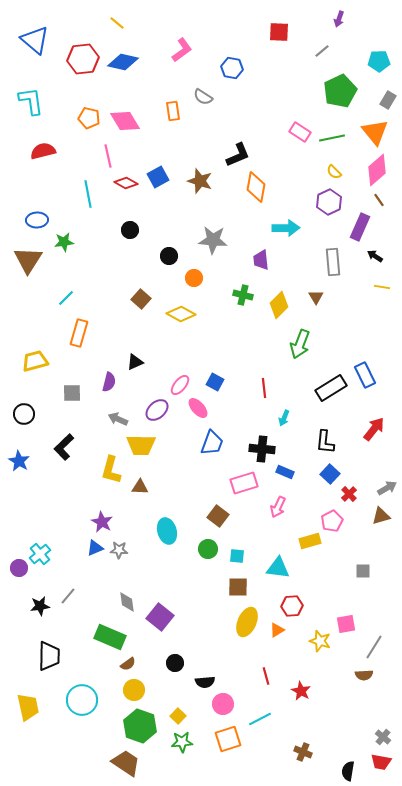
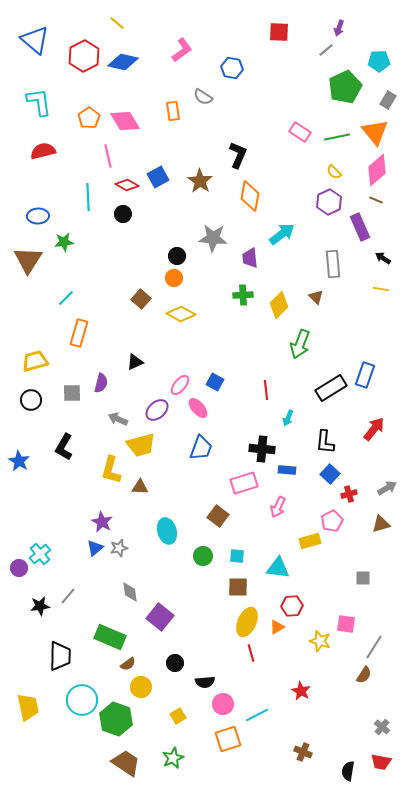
purple arrow at (339, 19): moved 9 px down
gray line at (322, 51): moved 4 px right, 1 px up
red hexagon at (83, 59): moved 1 px right, 3 px up; rotated 20 degrees counterclockwise
green pentagon at (340, 91): moved 5 px right, 4 px up
cyan L-shape at (31, 101): moved 8 px right, 1 px down
orange pentagon at (89, 118): rotated 25 degrees clockwise
green line at (332, 138): moved 5 px right, 1 px up
black L-shape at (238, 155): rotated 44 degrees counterclockwise
brown star at (200, 181): rotated 15 degrees clockwise
red diamond at (126, 183): moved 1 px right, 2 px down
orange diamond at (256, 187): moved 6 px left, 9 px down
cyan line at (88, 194): moved 3 px down; rotated 8 degrees clockwise
brown line at (379, 200): moved 3 px left; rotated 32 degrees counterclockwise
blue ellipse at (37, 220): moved 1 px right, 4 px up
purple rectangle at (360, 227): rotated 48 degrees counterclockwise
cyan arrow at (286, 228): moved 4 px left, 6 px down; rotated 36 degrees counterclockwise
black circle at (130, 230): moved 7 px left, 16 px up
gray star at (213, 240): moved 2 px up
black circle at (169, 256): moved 8 px right
black arrow at (375, 256): moved 8 px right, 2 px down
purple trapezoid at (261, 260): moved 11 px left, 2 px up
gray rectangle at (333, 262): moved 2 px down
orange circle at (194, 278): moved 20 px left
yellow line at (382, 287): moved 1 px left, 2 px down
green cross at (243, 295): rotated 18 degrees counterclockwise
brown triangle at (316, 297): rotated 14 degrees counterclockwise
blue rectangle at (365, 375): rotated 45 degrees clockwise
purple semicircle at (109, 382): moved 8 px left, 1 px down
red line at (264, 388): moved 2 px right, 2 px down
black circle at (24, 414): moved 7 px right, 14 px up
cyan arrow at (284, 418): moved 4 px right
blue trapezoid at (212, 443): moved 11 px left, 5 px down
yellow trapezoid at (141, 445): rotated 16 degrees counterclockwise
black L-shape at (64, 447): rotated 16 degrees counterclockwise
blue rectangle at (285, 472): moved 2 px right, 2 px up; rotated 18 degrees counterclockwise
red cross at (349, 494): rotated 28 degrees clockwise
brown triangle at (381, 516): moved 8 px down
blue triangle at (95, 548): rotated 18 degrees counterclockwise
green circle at (208, 549): moved 5 px left, 7 px down
gray star at (119, 550): moved 2 px up; rotated 18 degrees counterclockwise
gray square at (363, 571): moved 7 px down
gray diamond at (127, 602): moved 3 px right, 10 px up
pink square at (346, 624): rotated 18 degrees clockwise
orange triangle at (277, 630): moved 3 px up
black trapezoid at (49, 656): moved 11 px right
brown semicircle at (364, 675): rotated 54 degrees counterclockwise
red line at (266, 676): moved 15 px left, 23 px up
yellow circle at (134, 690): moved 7 px right, 3 px up
yellow square at (178, 716): rotated 14 degrees clockwise
cyan line at (260, 719): moved 3 px left, 4 px up
green hexagon at (140, 726): moved 24 px left, 7 px up
gray cross at (383, 737): moved 1 px left, 10 px up
green star at (182, 742): moved 9 px left, 16 px down; rotated 20 degrees counterclockwise
